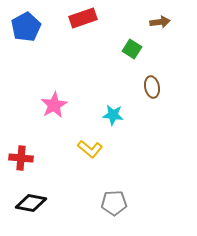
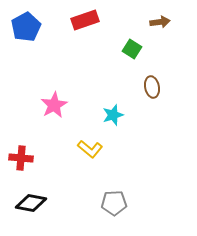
red rectangle: moved 2 px right, 2 px down
cyan star: rotated 25 degrees counterclockwise
